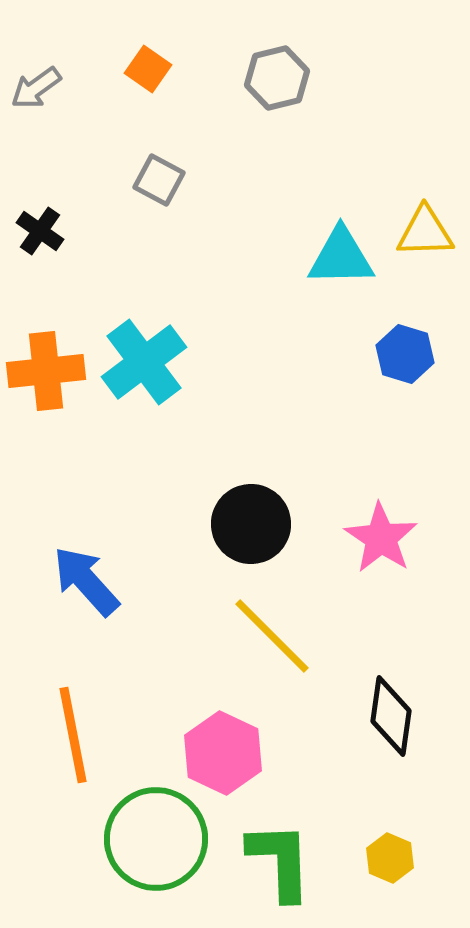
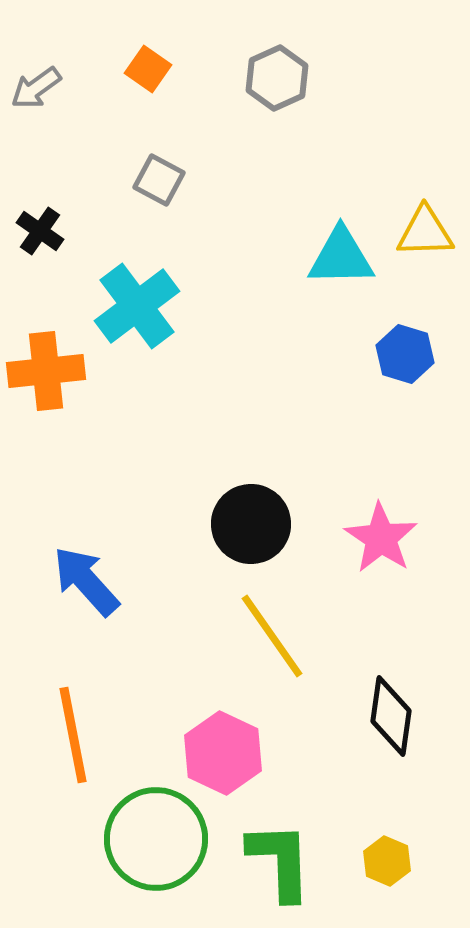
gray hexagon: rotated 10 degrees counterclockwise
cyan cross: moved 7 px left, 56 px up
yellow line: rotated 10 degrees clockwise
yellow hexagon: moved 3 px left, 3 px down
